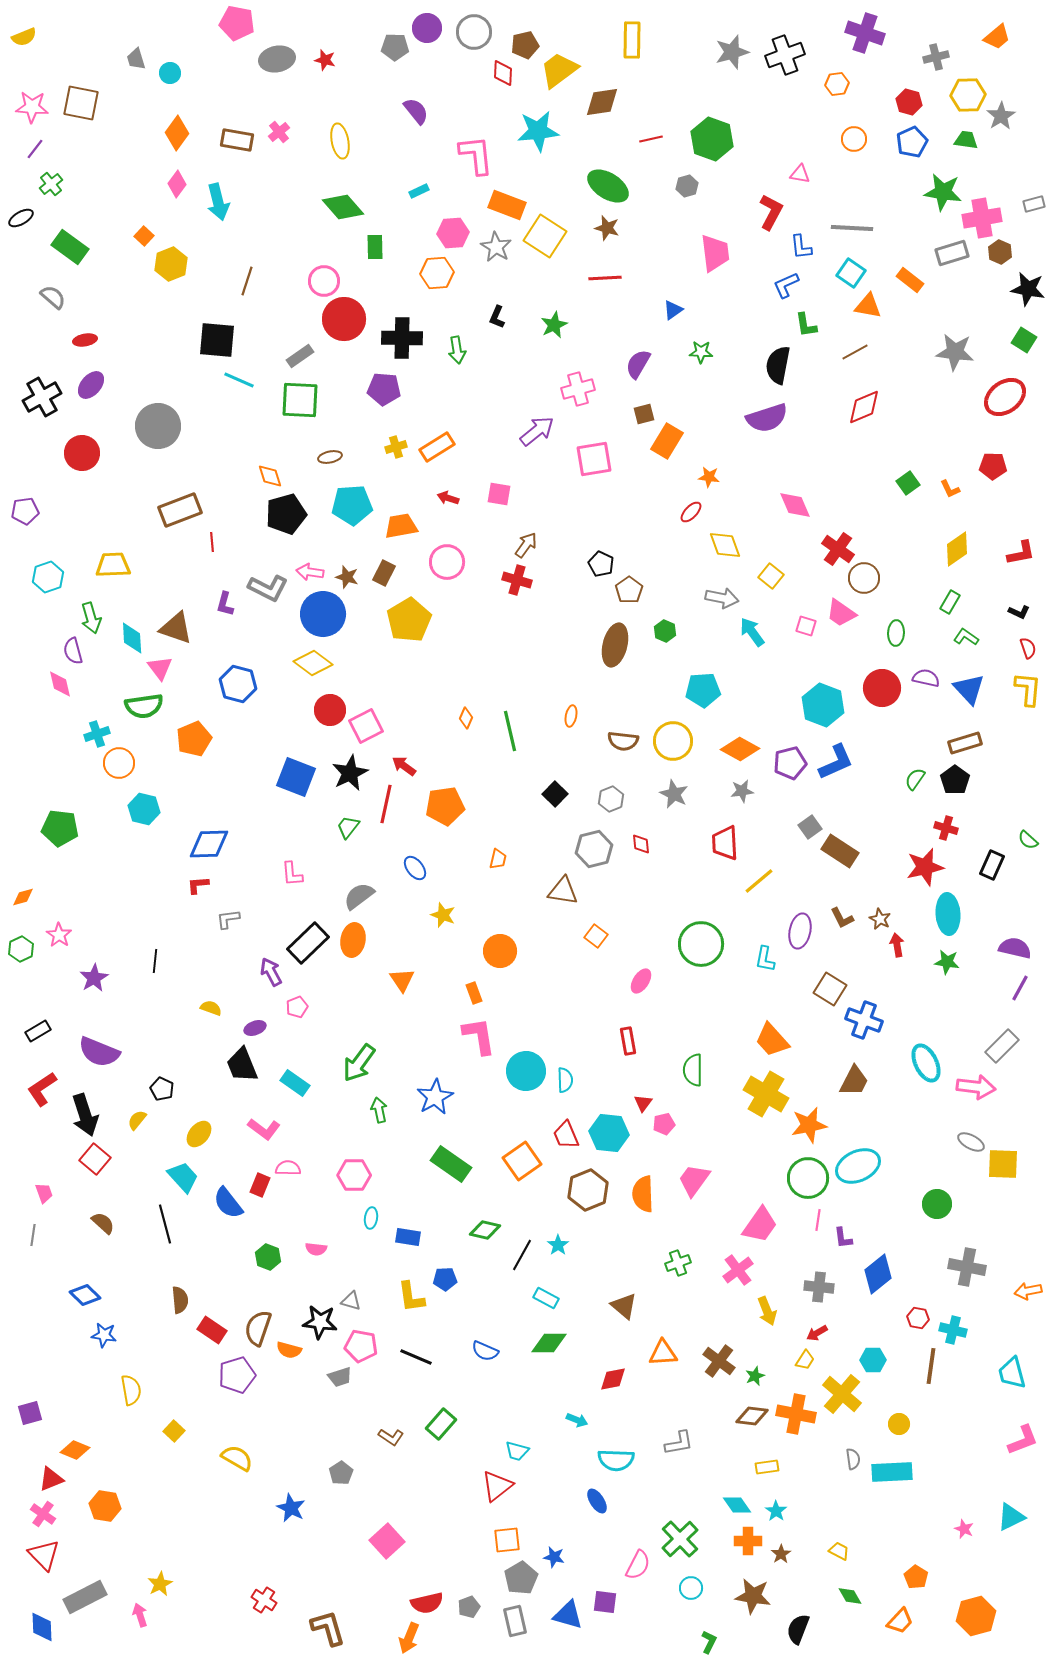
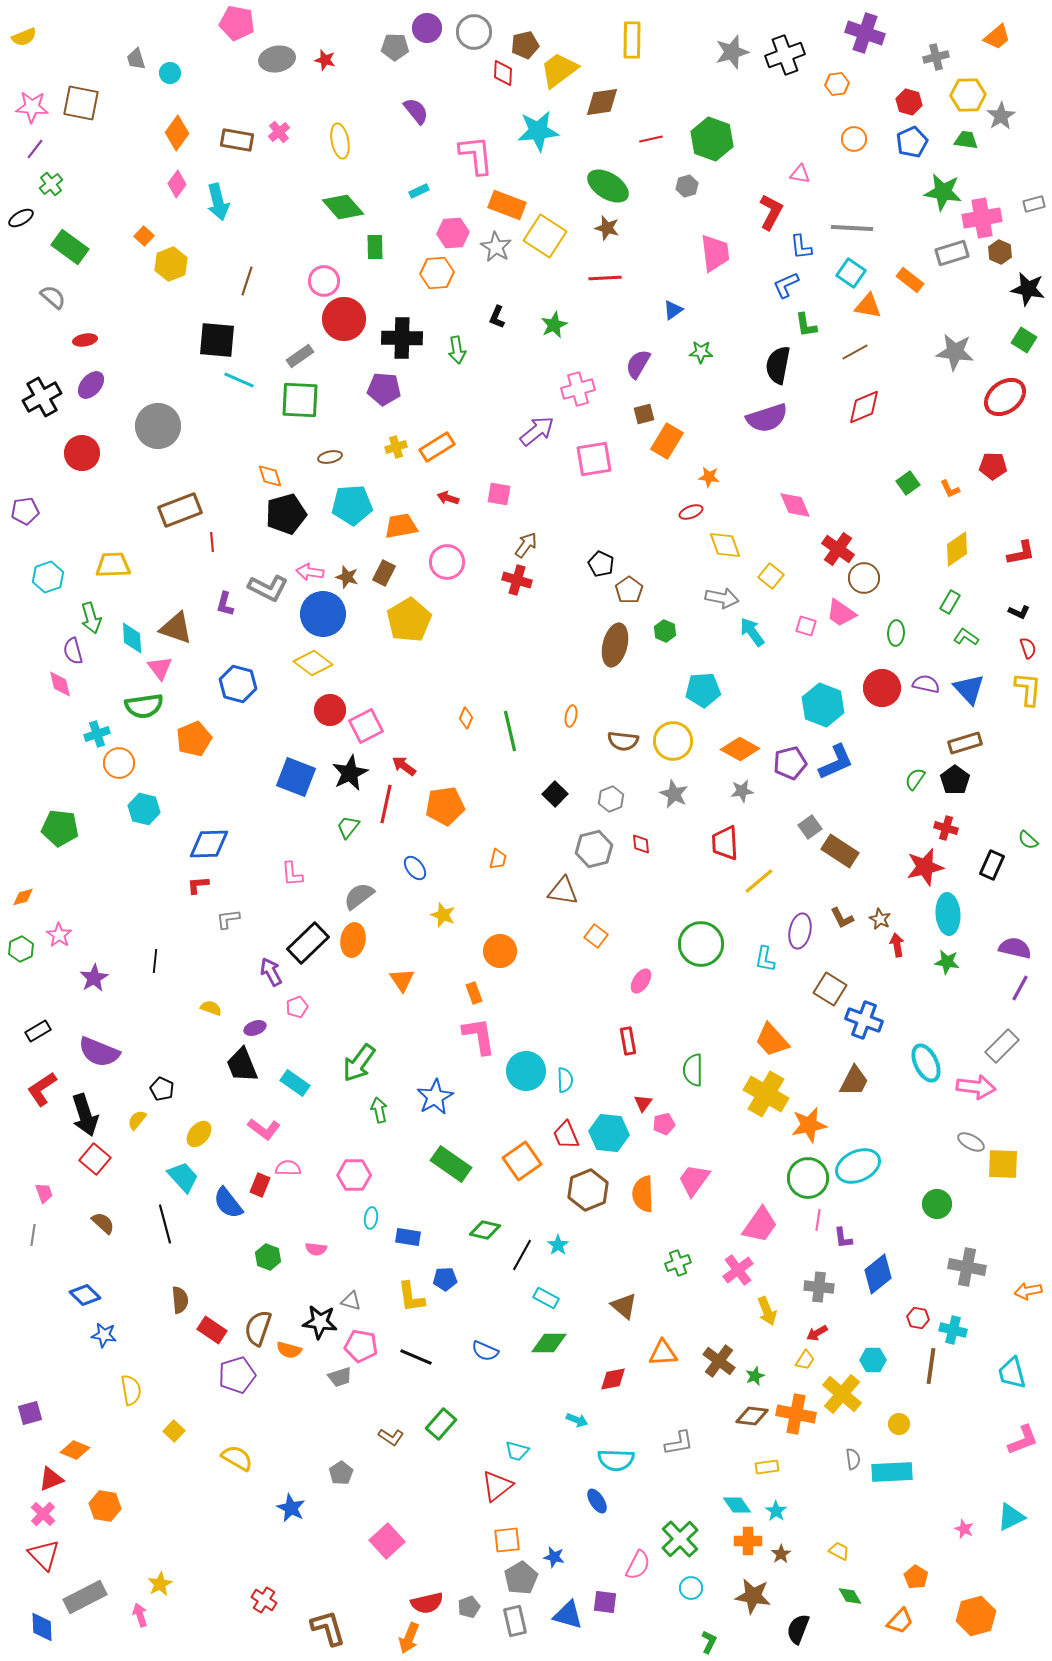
red ellipse at (691, 512): rotated 25 degrees clockwise
purple semicircle at (926, 678): moved 6 px down
pink cross at (43, 1514): rotated 10 degrees clockwise
